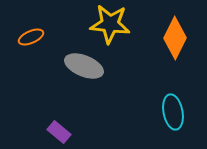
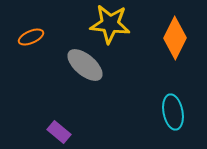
gray ellipse: moved 1 px right, 1 px up; rotated 18 degrees clockwise
